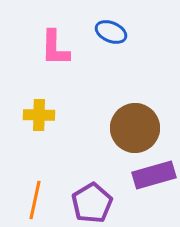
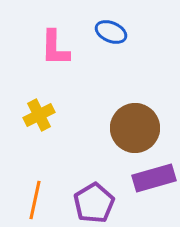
yellow cross: rotated 28 degrees counterclockwise
purple rectangle: moved 3 px down
purple pentagon: moved 2 px right
